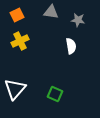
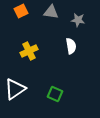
orange square: moved 4 px right, 4 px up
yellow cross: moved 9 px right, 10 px down
white triangle: rotated 15 degrees clockwise
